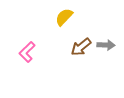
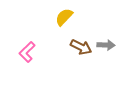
brown arrow: rotated 115 degrees counterclockwise
